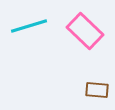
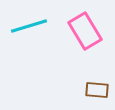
pink rectangle: rotated 15 degrees clockwise
